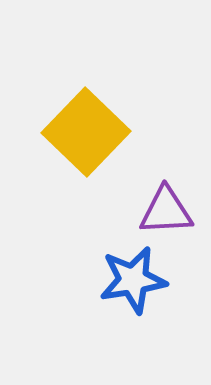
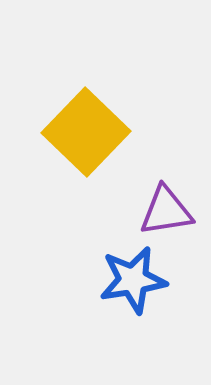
purple triangle: rotated 6 degrees counterclockwise
